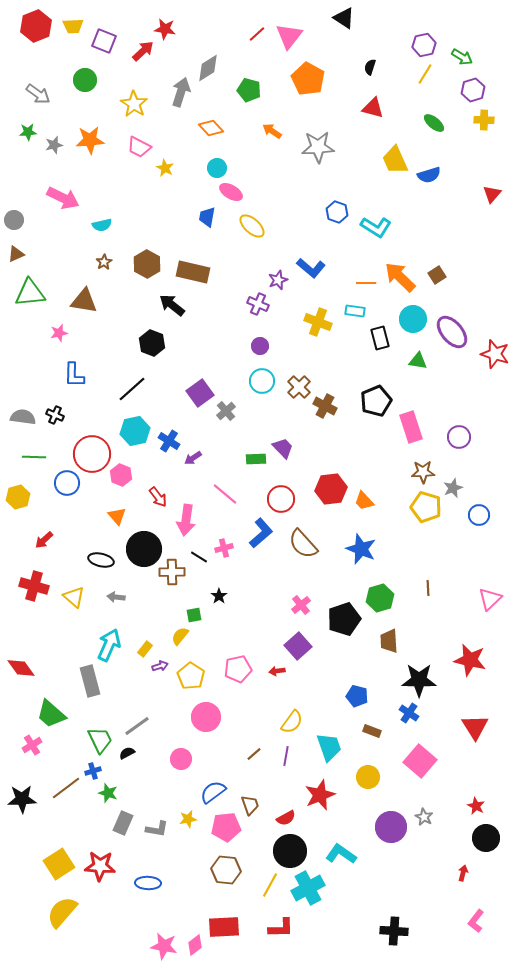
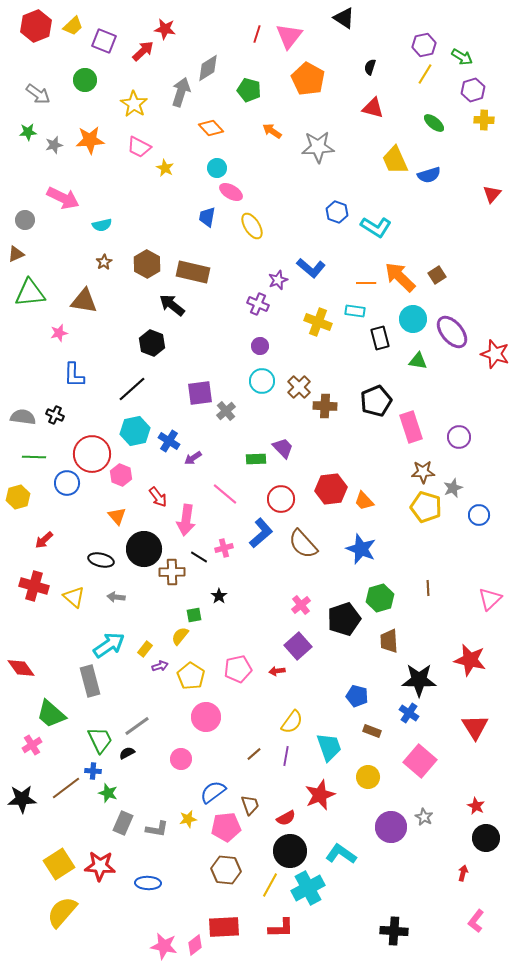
yellow trapezoid at (73, 26): rotated 40 degrees counterclockwise
red line at (257, 34): rotated 30 degrees counterclockwise
gray circle at (14, 220): moved 11 px right
yellow ellipse at (252, 226): rotated 16 degrees clockwise
purple square at (200, 393): rotated 28 degrees clockwise
brown cross at (325, 406): rotated 25 degrees counterclockwise
cyan arrow at (109, 645): rotated 32 degrees clockwise
blue cross at (93, 771): rotated 21 degrees clockwise
